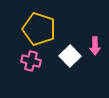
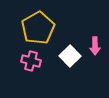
yellow pentagon: moved 1 px left, 1 px up; rotated 24 degrees clockwise
